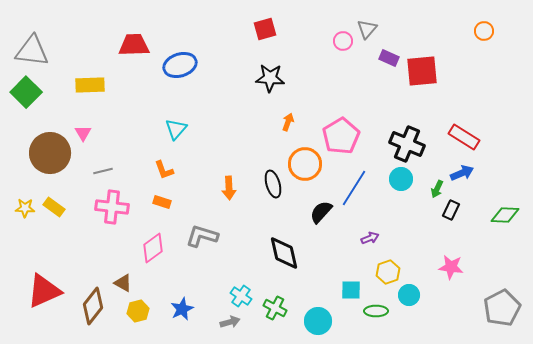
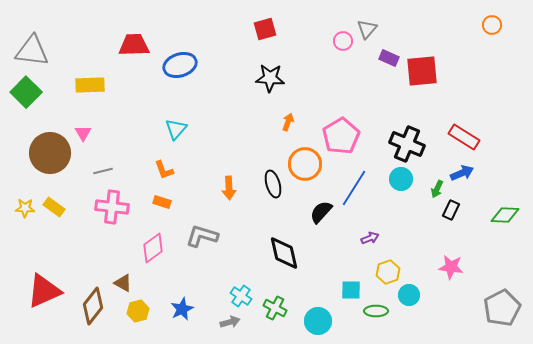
orange circle at (484, 31): moved 8 px right, 6 px up
